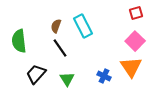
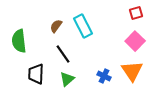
brown semicircle: rotated 16 degrees clockwise
black line: moved 3 px right, 6 px down
orange triangle: moved 1 px right, 4 px down
black trapezoid: rotated 40 degrees counterclockwise
green triangle: rotated 21 degrees clockwise
